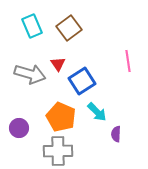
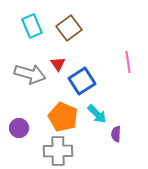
pink line: moved 1 px down
cyan arrow: moved 2 px down
orange pentagon: moved 2 px right
